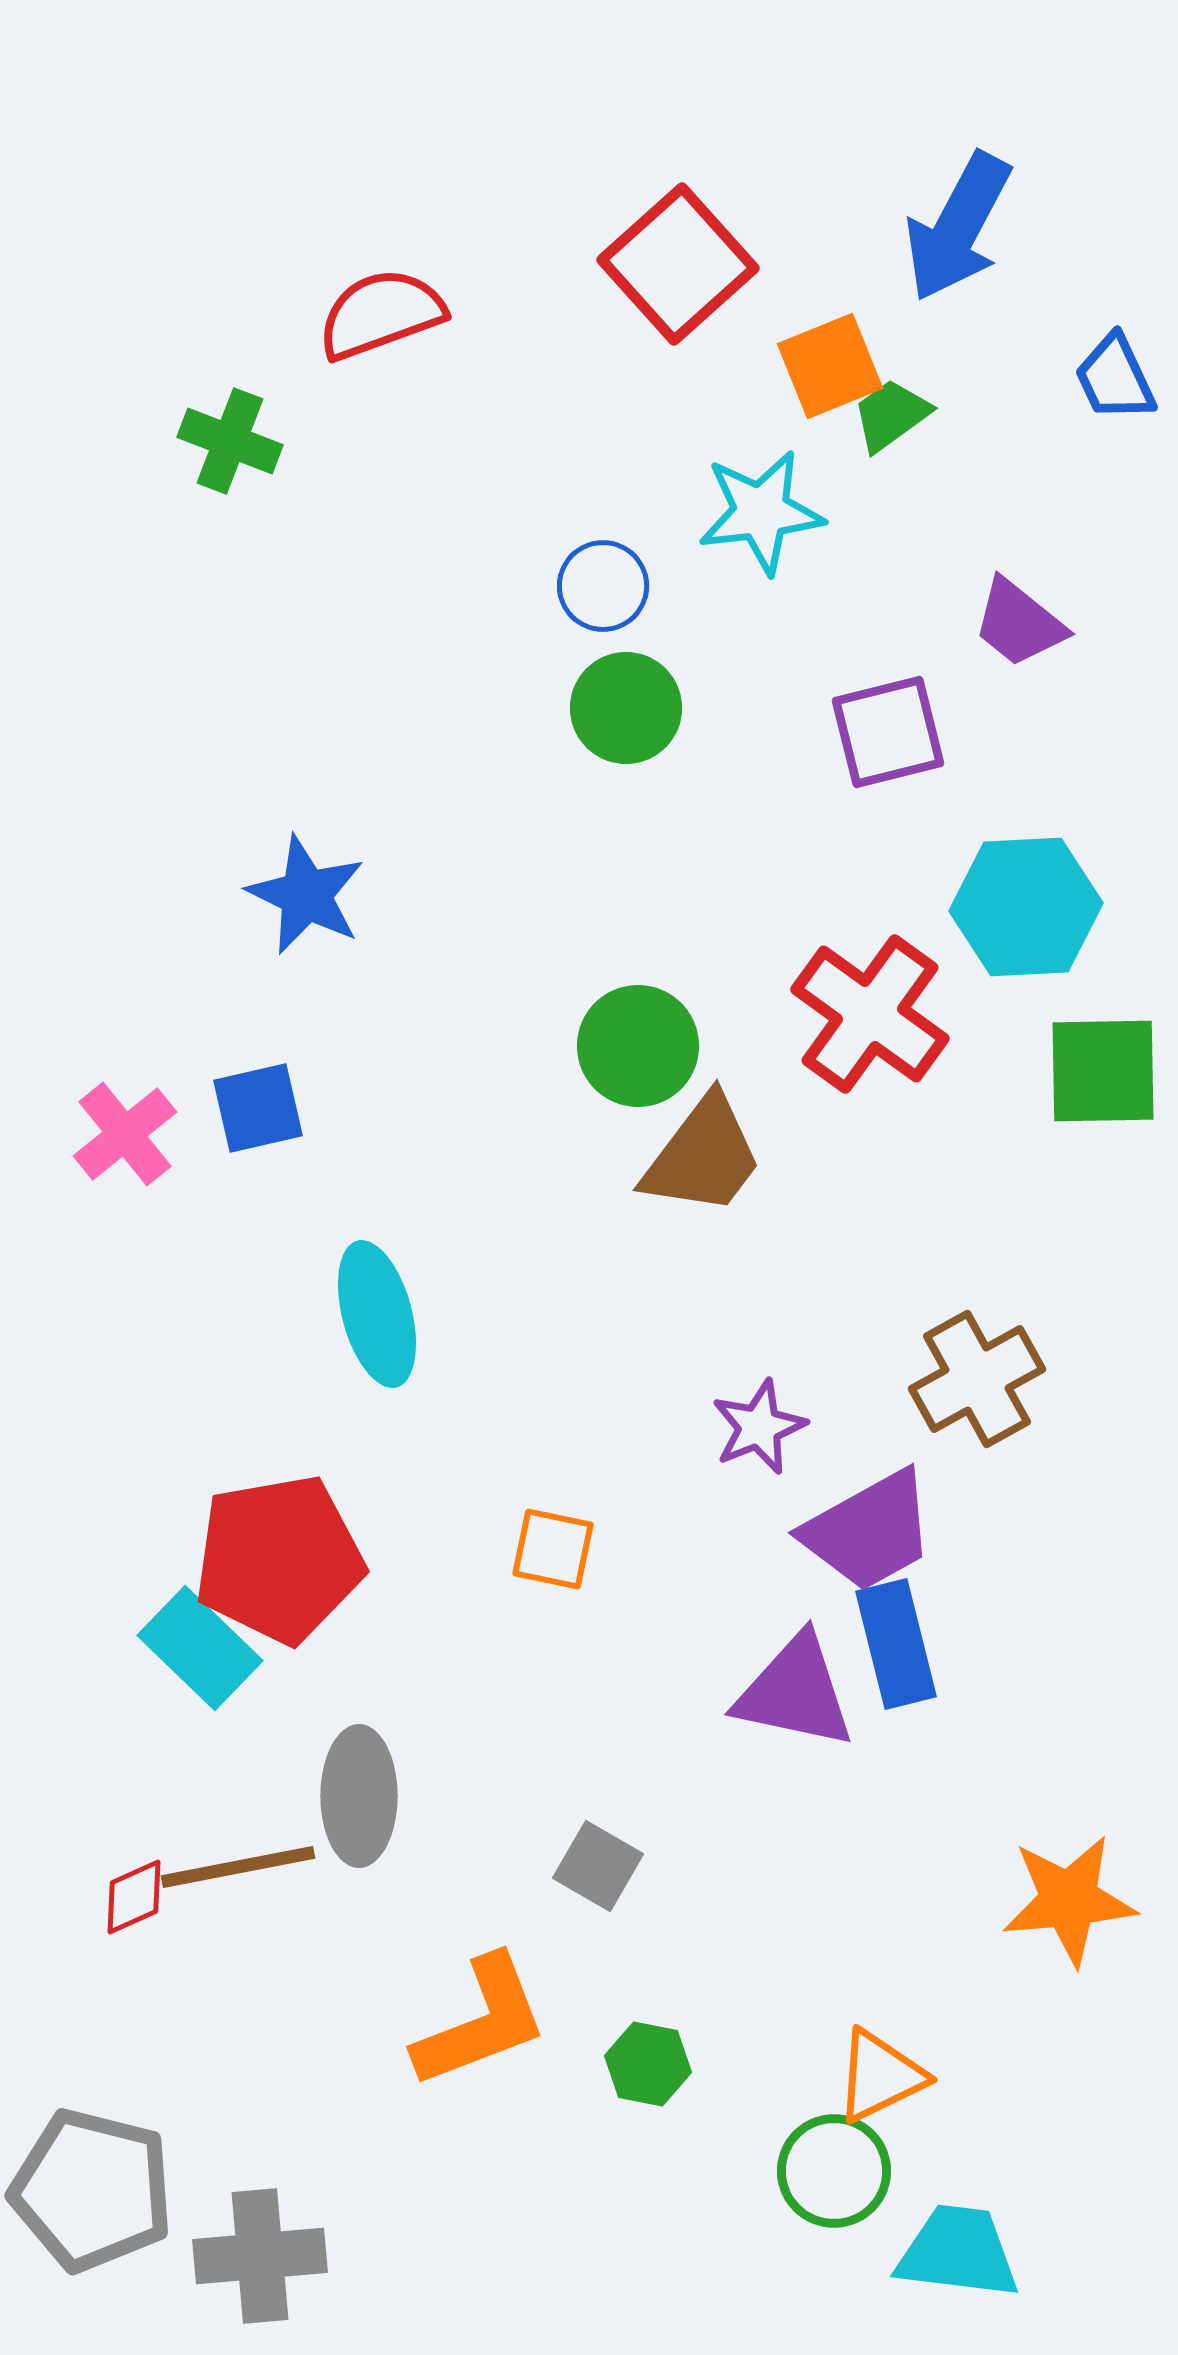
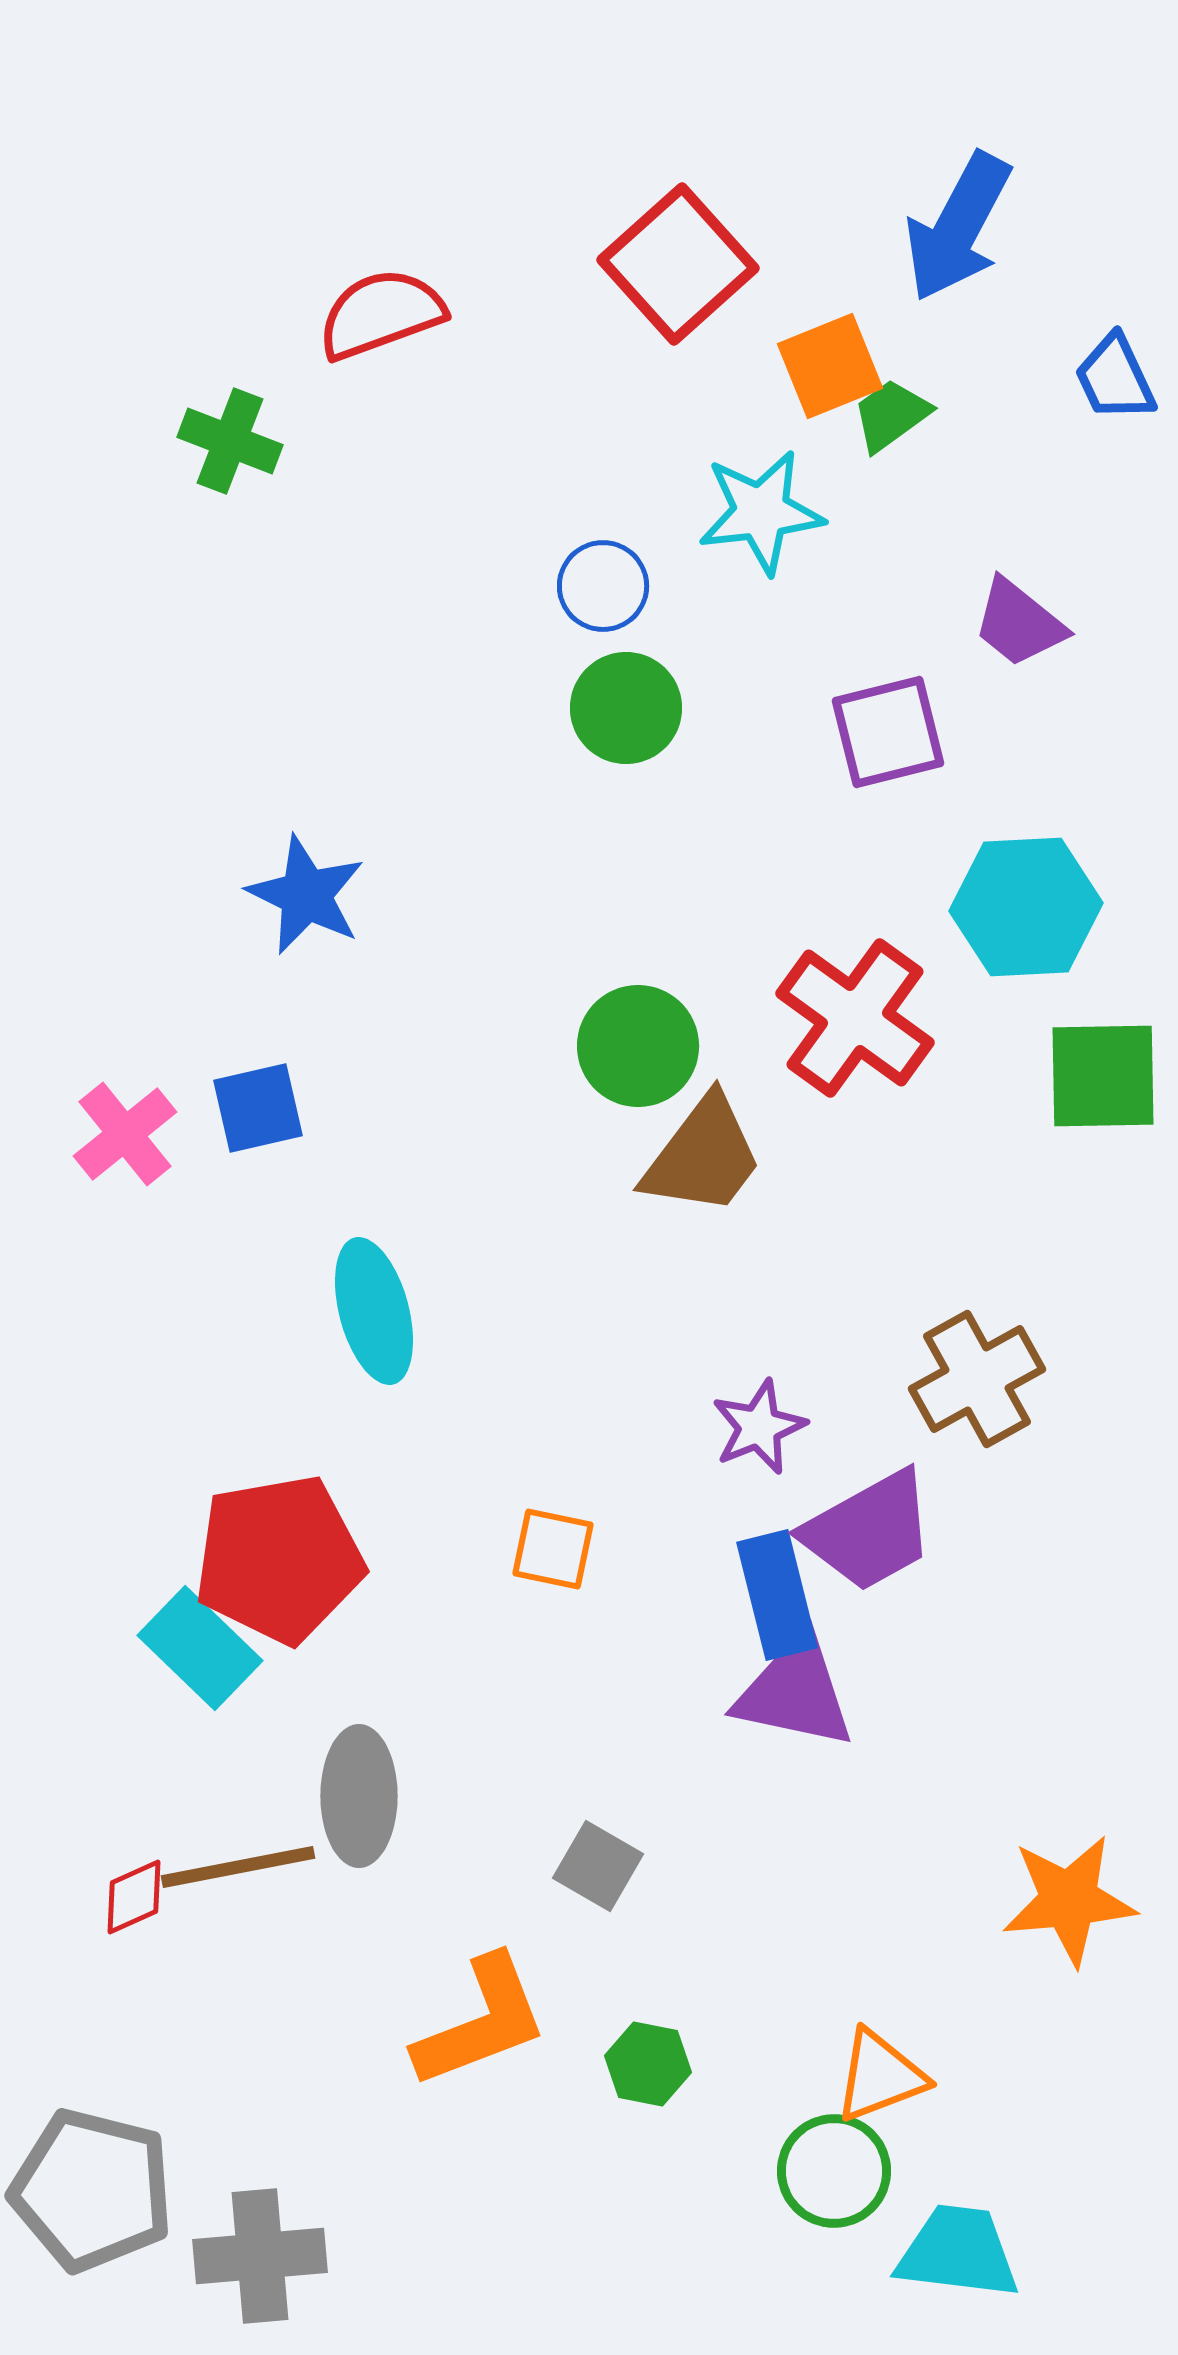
red cross at (870, 1014): moved 15 px left, 4 px down
green square at (1103, 1071): moved 5 px down
cyan ellipse at (377, 1314): moved 3 px left, 3 px up
blue rectangle at (896, 1644): moved 119 px left, 49 px up
orange triangle at (880, 2076): rotated 5 degrees clockwise
